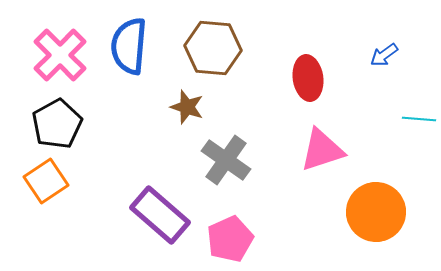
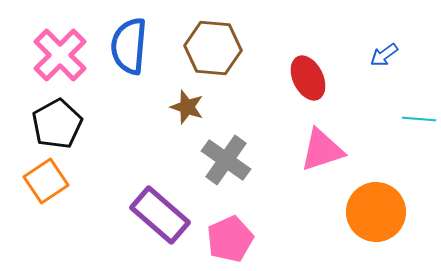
red ellipse: rotated 18 degrees counterclockwise
